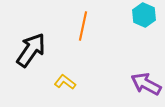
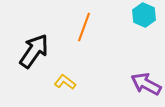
orange line: moved 1 px right, 1 px down; rotated 8 degrees clockwise
black arrow: moved 3 px right, 1 px down
